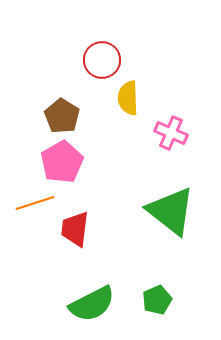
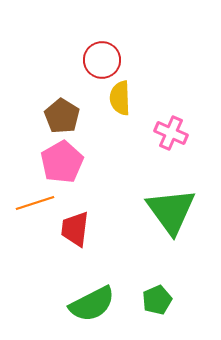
yellow semicircle: moved 8 px left
green triangle: rotated 16 degrees clockwise
